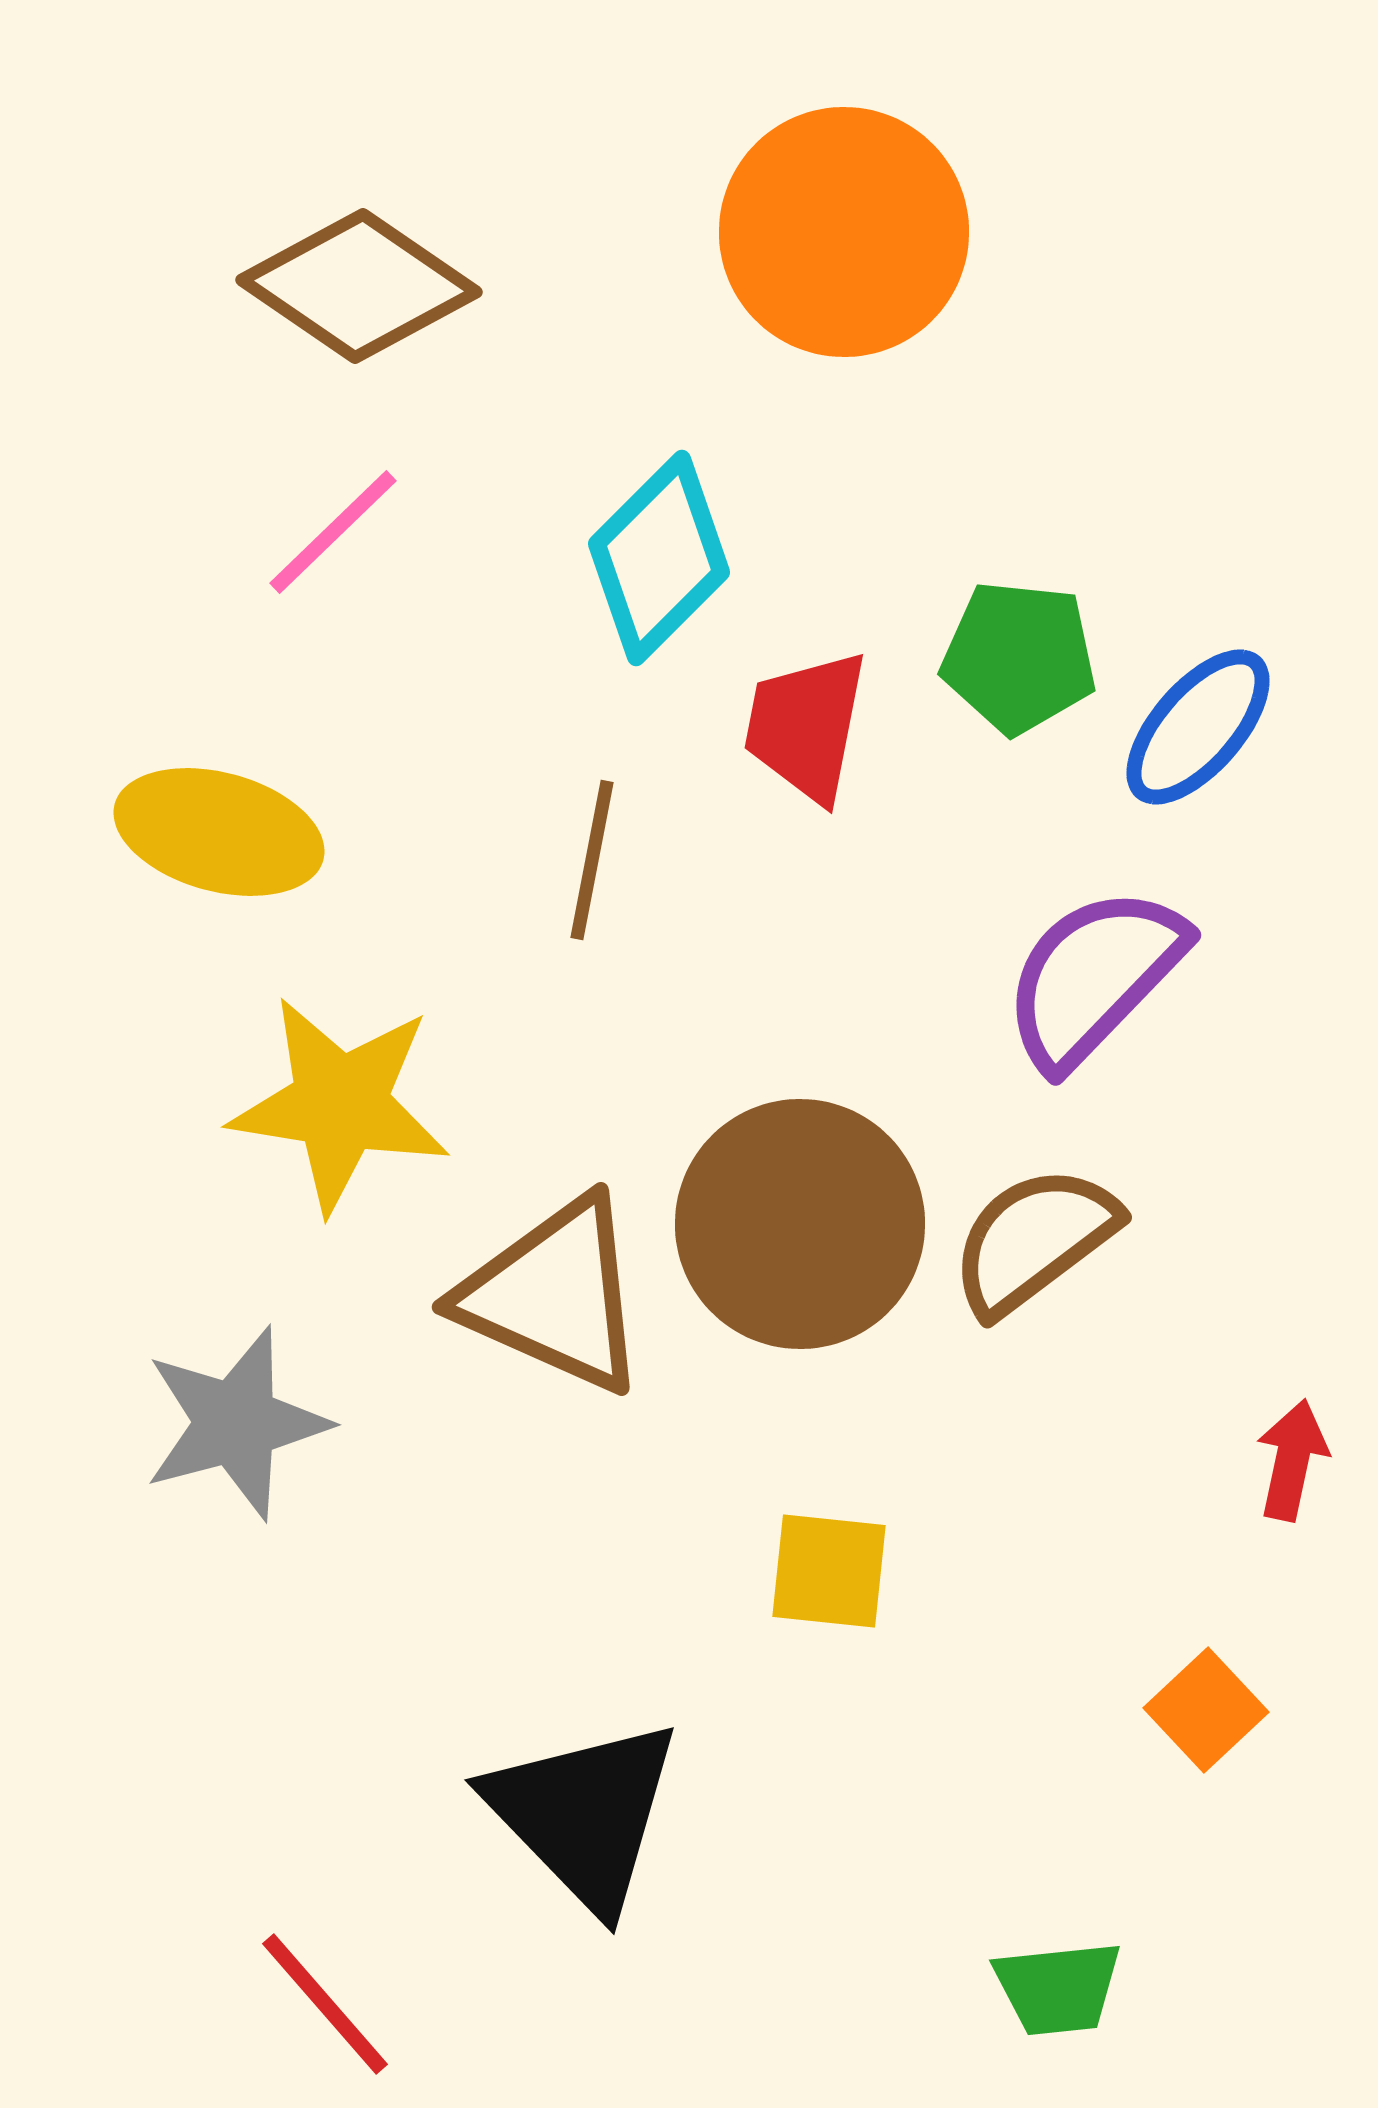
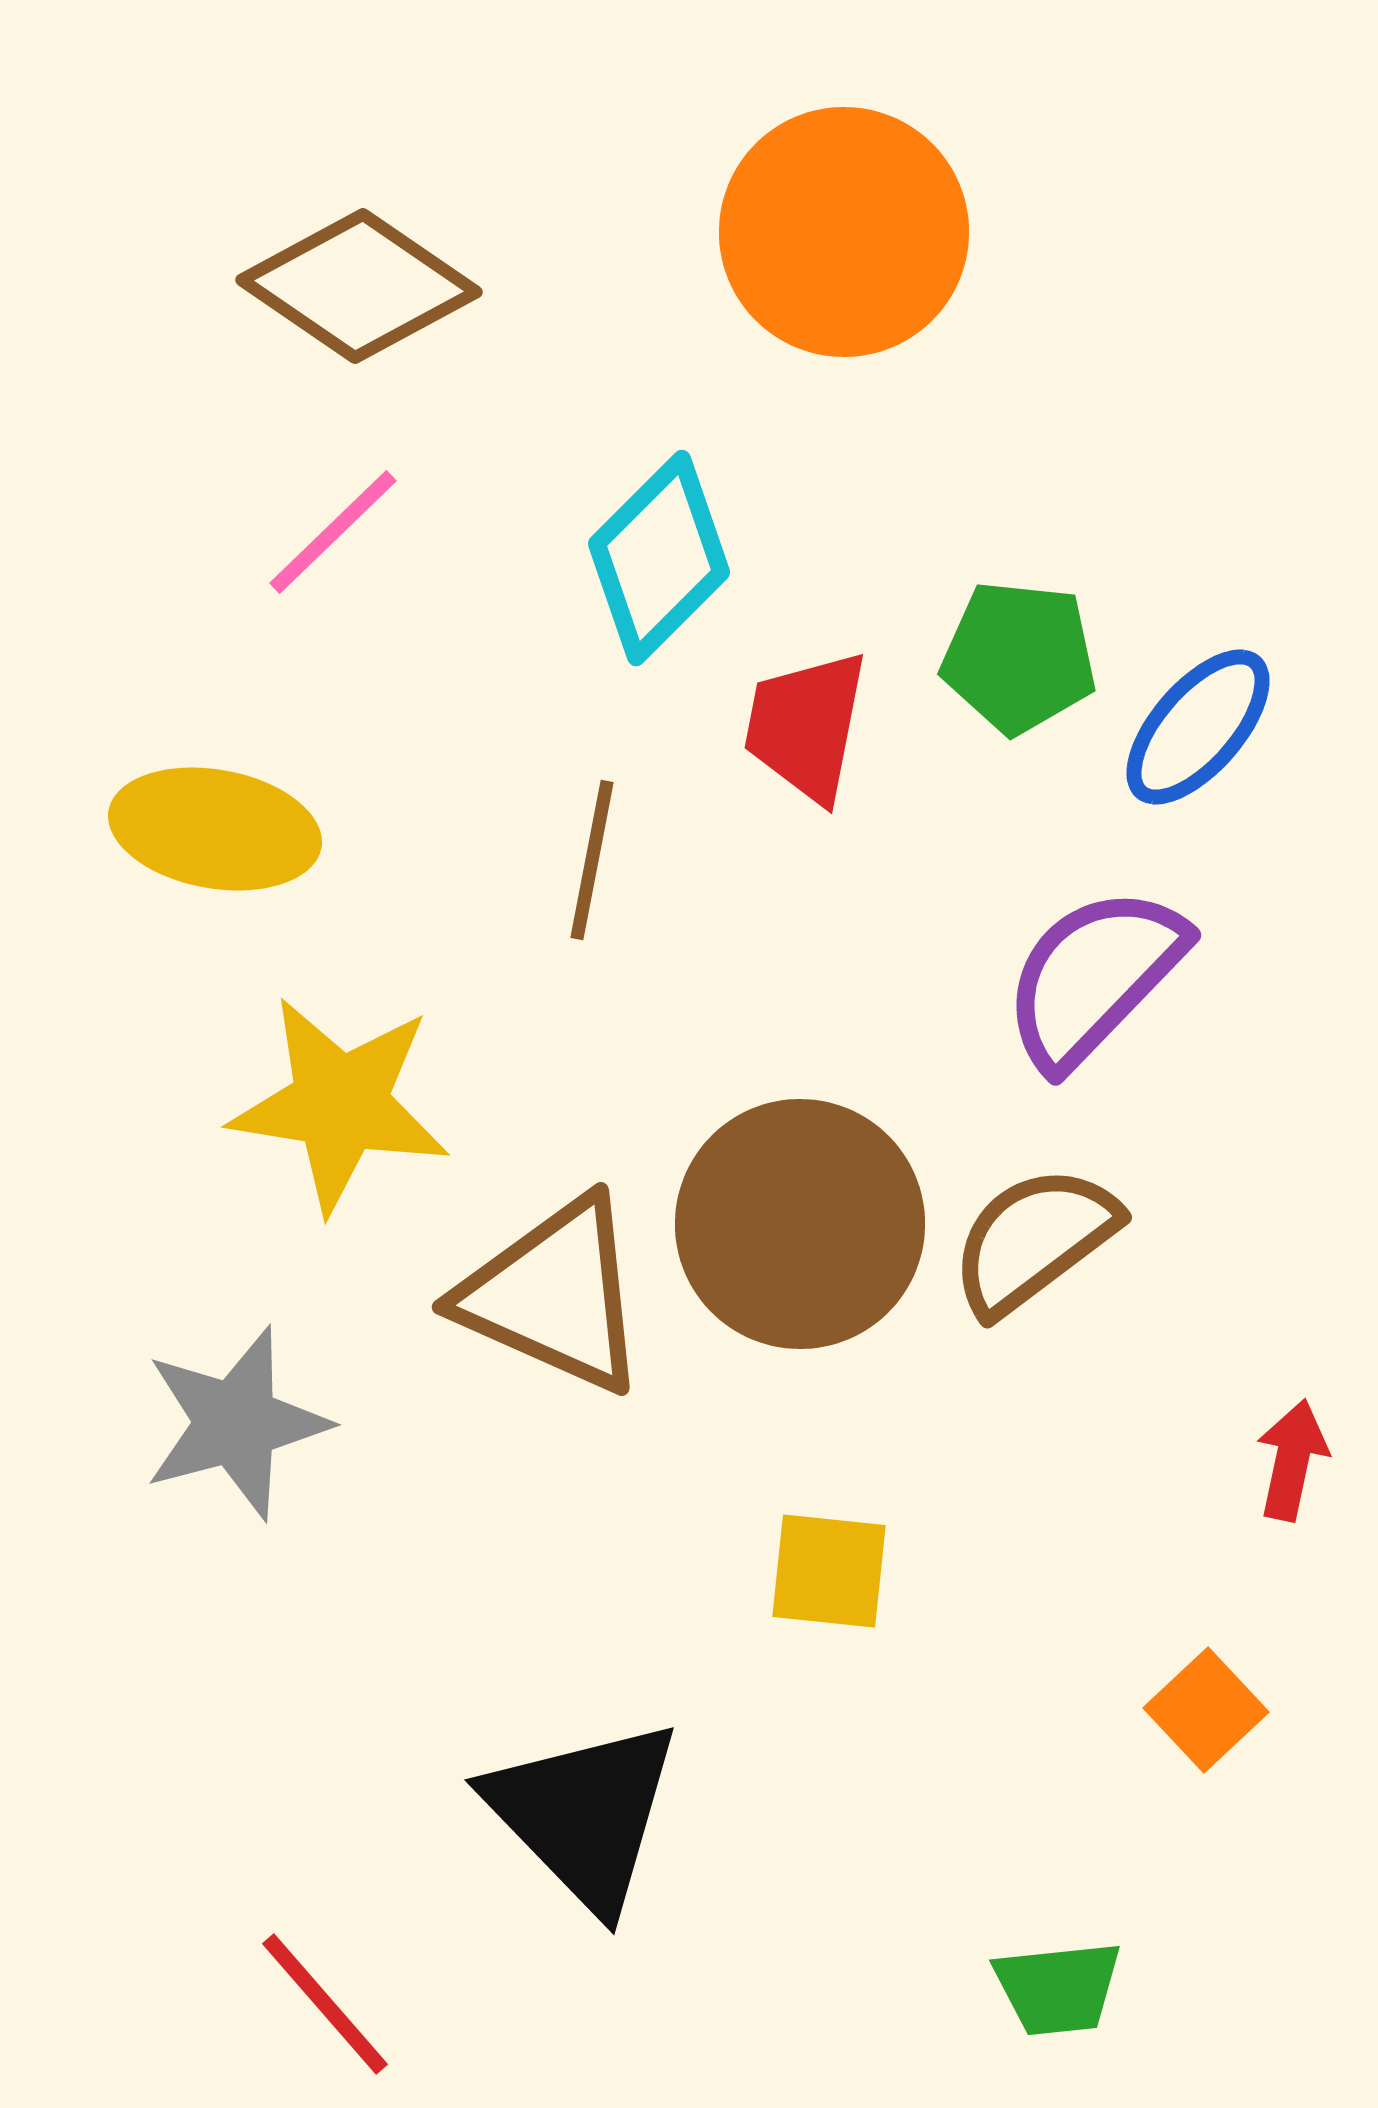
yellow ellipse: moved 4 px left, 3 px up; rotated 5 degrees counterclockwise
